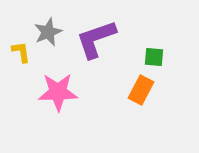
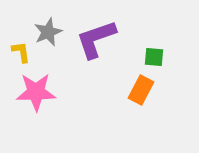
pink star: moved 22 px left
